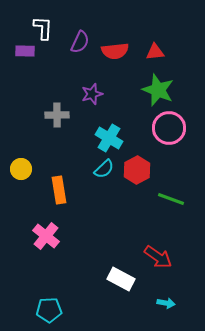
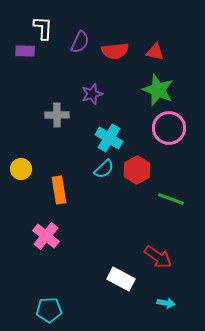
red triangle: rotated 18 degrees clockwise
